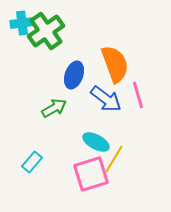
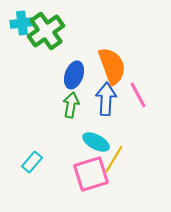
orange semicircle: moved 3 px left, 2 px down
pink line: rotated 12 degrees counterclockwise
blue arrow: rotated 124 degrees counterclockwise
green arrow: moved 17 px right, 3 px up; rotated 50 degrees counterclockwise
